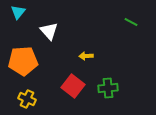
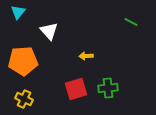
red square: moved 3 px right, 3 px down; rotated 35 degrees clockwise
yellow cross: moved 3 px left
